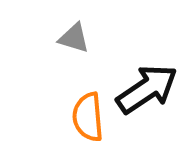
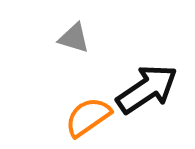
orange semicircle: rotated 60 degrees clockwise
